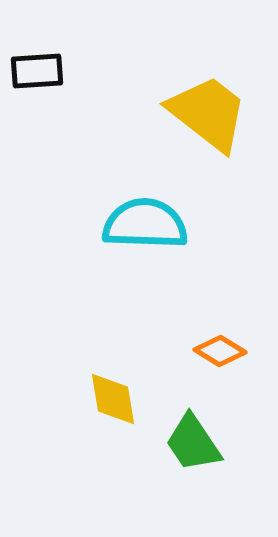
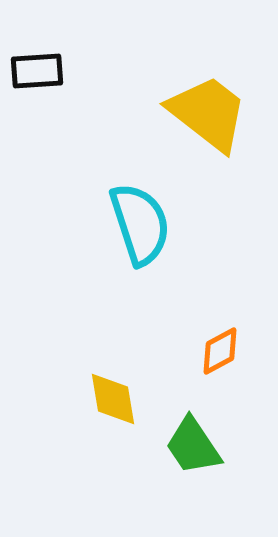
cyan semicircle: moved 5 px left; rotated 70 degrees clockwise
orange diamond: rotated 60 degrees counterclockwise
green trapezoid: moved 3 px down
